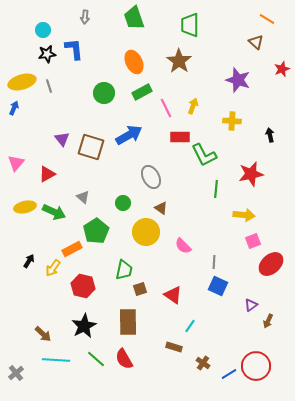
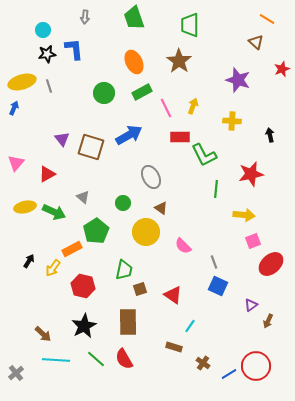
gray line at (214, 262): rotated 24 degrees counterclockwise
